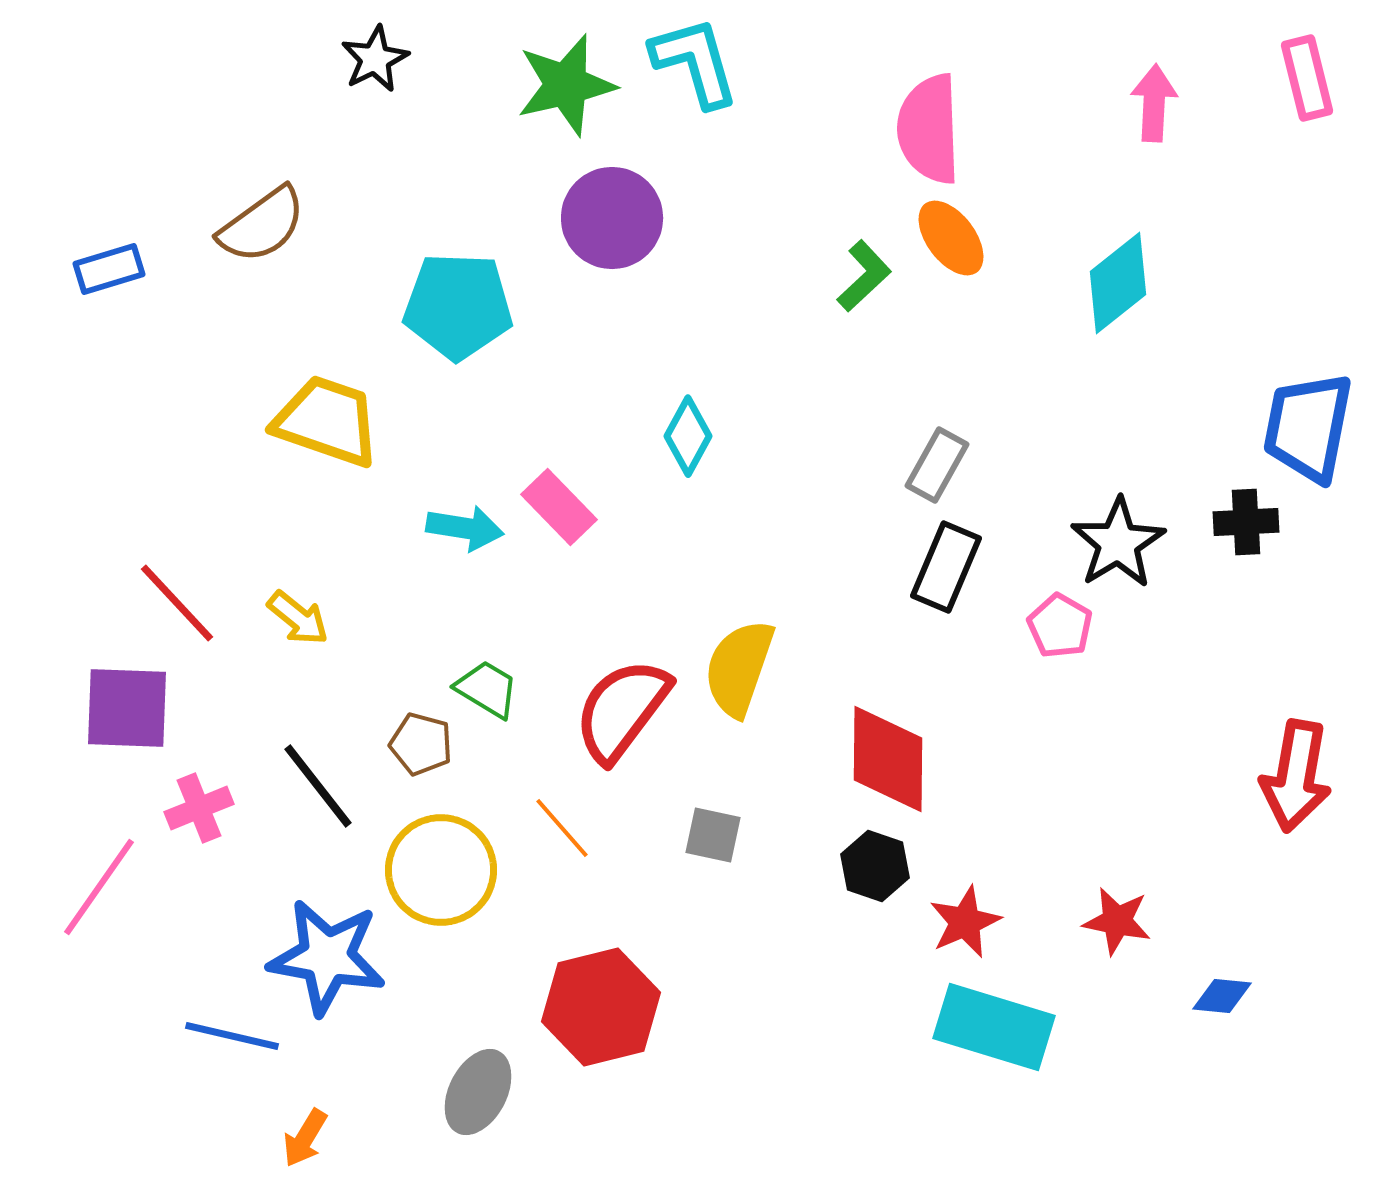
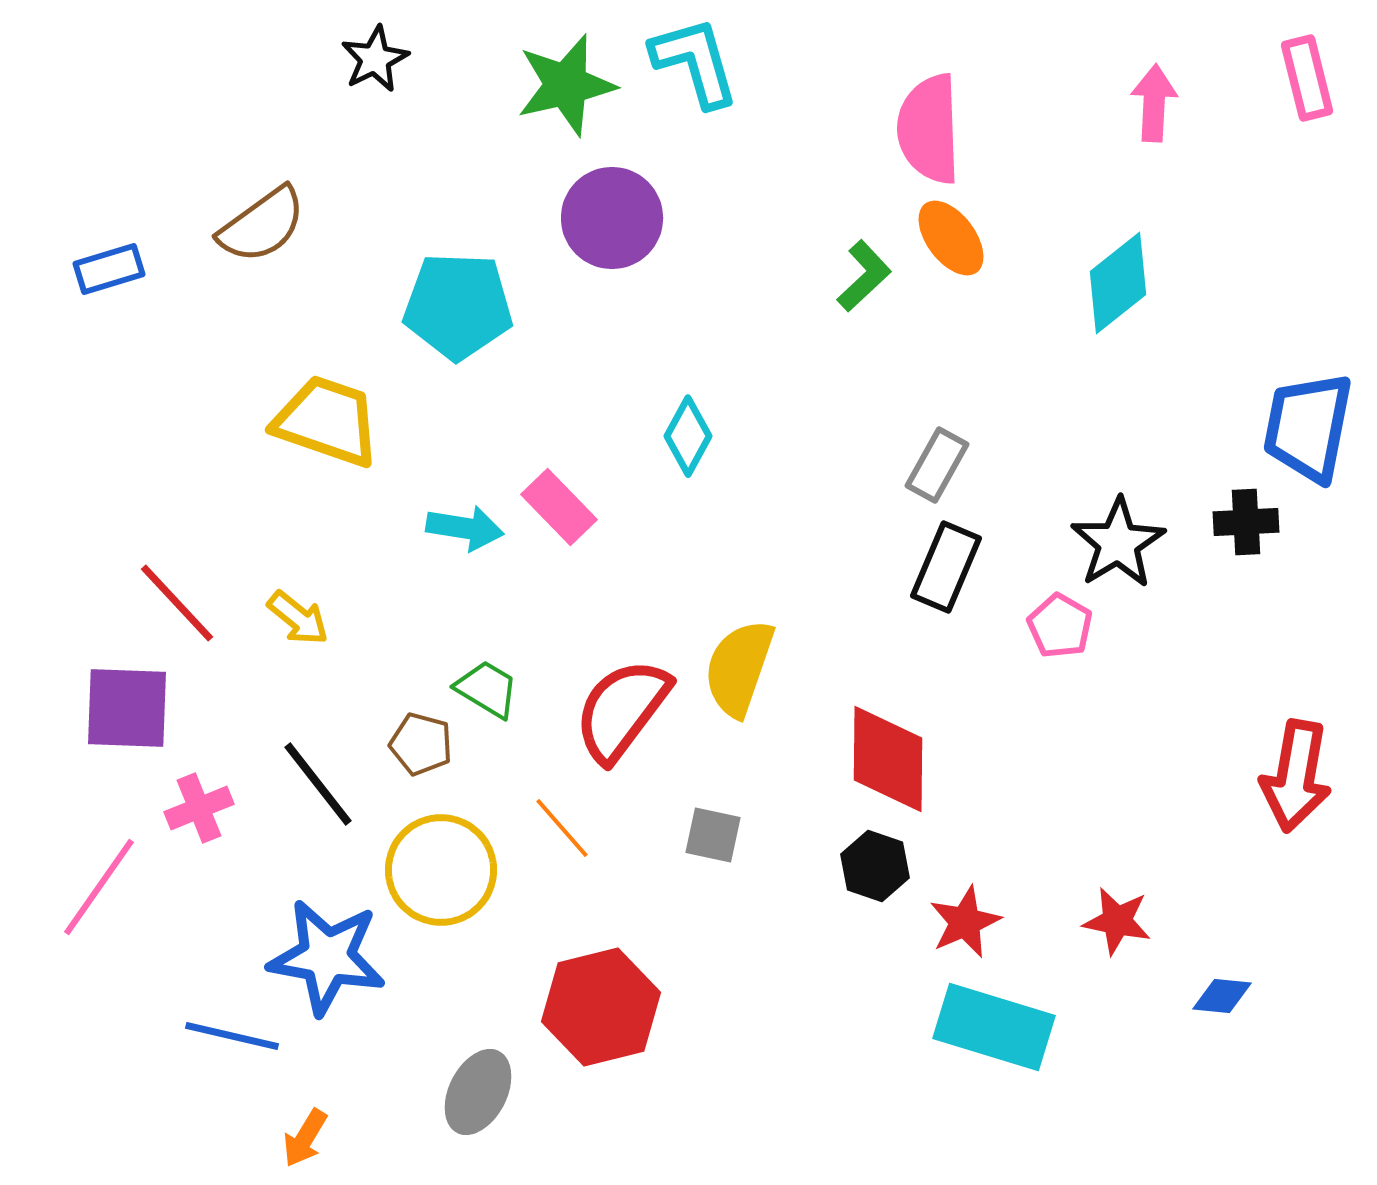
black line at (318, 786): moved 2 px up
